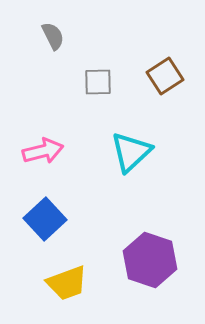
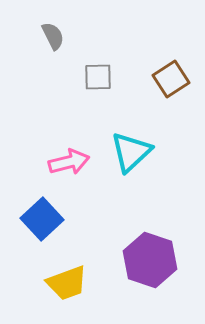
brown square: moved 6 px right, 3 px down
gray square: moved 5 px up
pink arrow: moved 26 px right, 11 px down
blue square: moved 3 px left
